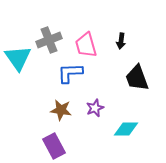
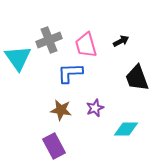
black arrow: rotated 126 degrees counterclockwise
